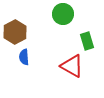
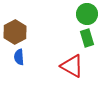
green circle: moved 24 px right
green rectangle: moved 3 px up
blue semicircle: moved 5 px left
